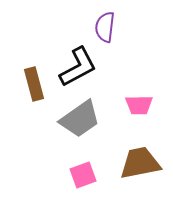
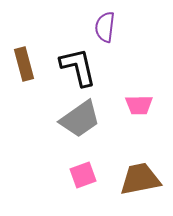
black L-shape: rotated 75 degrees counterclockwise
brown rectangle: moved 10 px left, 20 px up
brown trapezoid: moved 16 px down
